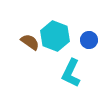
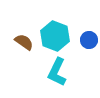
brown semicircle: moved 6 px left
cyan L-shape: moved 14 px left, 1 px up
